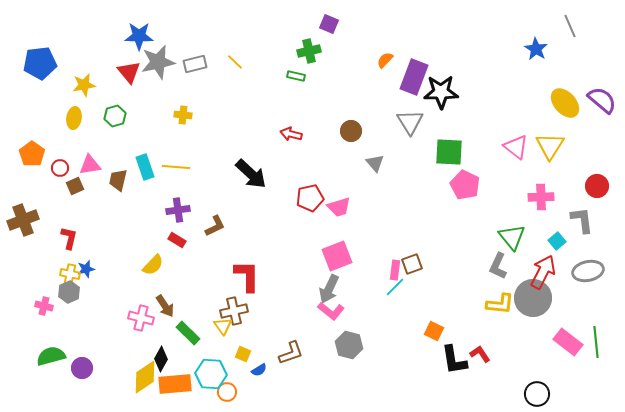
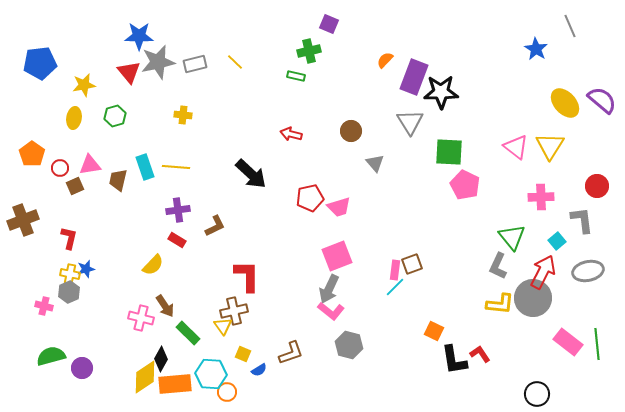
green line at (596, 342): moved 1 px right, 2 px down
